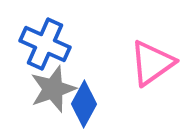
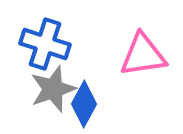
blue cross: rotated 6 degrees counterclockwise
pink triangle: moved 9 px left, 8 px up; rotated 27 degrees clockwise
